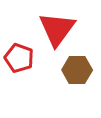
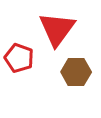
brown hexagon: moved 1 px left, 2 px down
